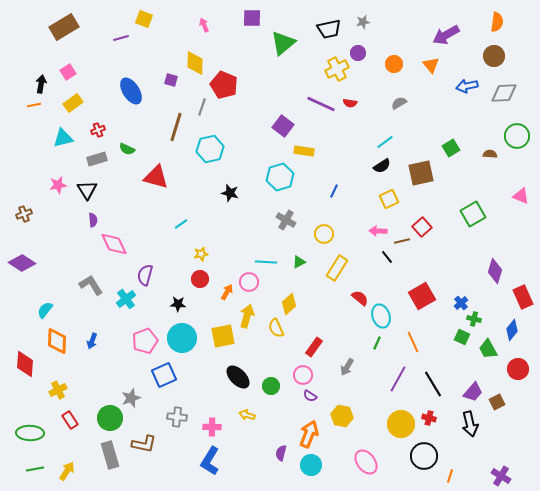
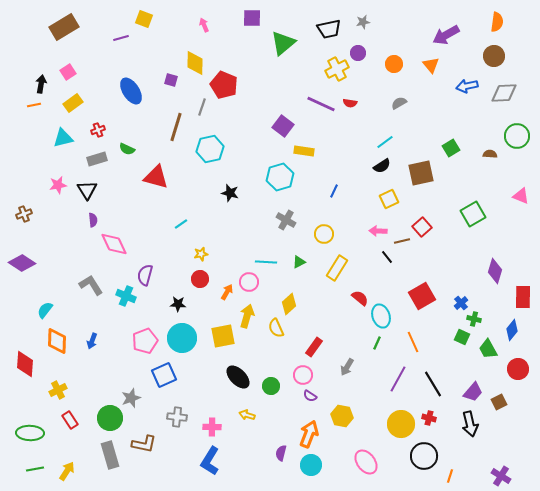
red rectangle at (523, 297): rotated 25 degrees clockwise
cyan cross at (126, 299): moved 3 px up; rotated 30 degrees counterclockwise
brown square at (497, 402): moved 2 px right
